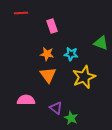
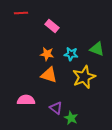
pink rectangle: rotated 32 degrees counterclockwise
green triangle: moved 4 px left, 6 px down
orange triangle: moved 1 px right; rotated 36 degrees counterclockwise
